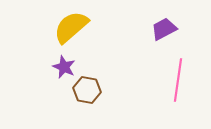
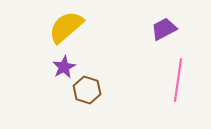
yellow semicircle: moved 5 px left
purple star: rotated 20 degrees clockwise
brown hexagon: rotated 8 degrees clockwise
